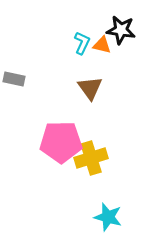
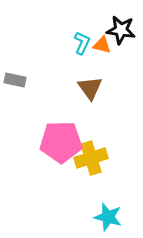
gray rectangle: moved 1 px right, 1 px down
